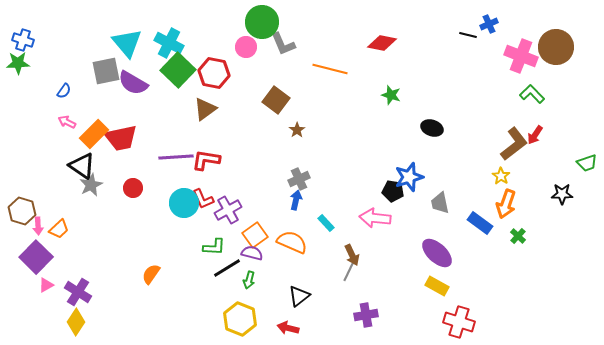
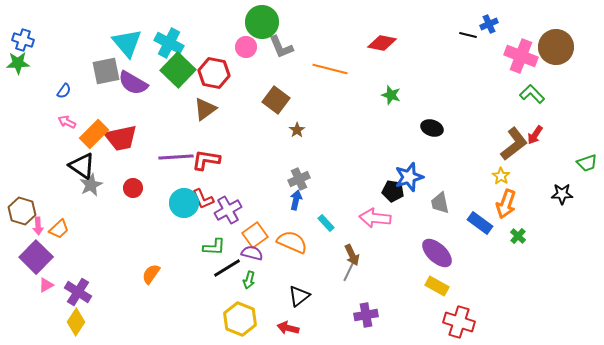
gray L-shape at (283, 44): moved 2 px left, 3 px down
